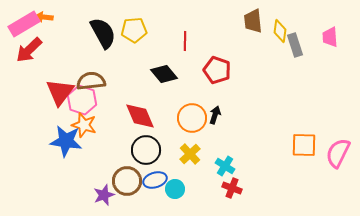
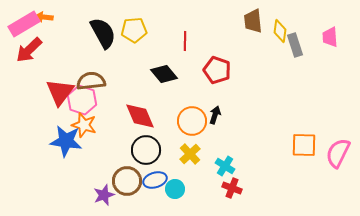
orange circle: moved 3 px down
